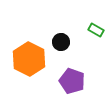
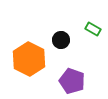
green rectangle: moved 3 px left, 1 px up
black circle: moved 2 px up
